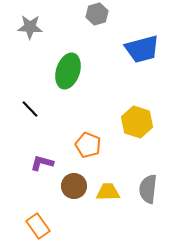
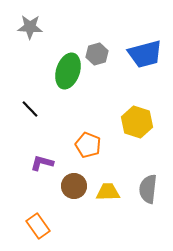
gray hexagon: moved 40 px down
blue trapezoid: moved 3 px right, 5 px down
